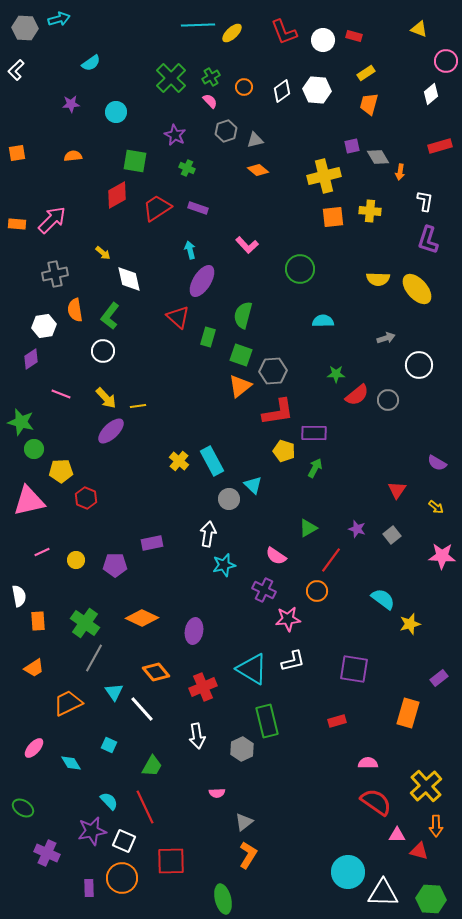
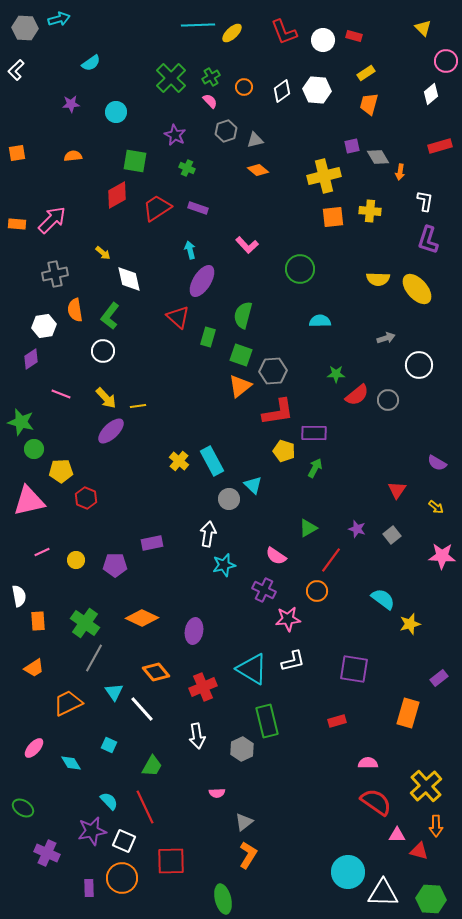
yellow triangle at (419, 29): moved 4 px right, 1 px up; rotated 24 degrees clockwise
cyan semicircle at (323, 321): moved 3 px left
